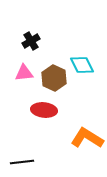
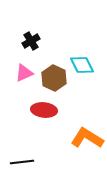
pink triangle: rotated 18 degrees counterclockwise
